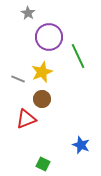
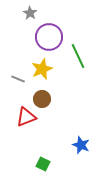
gray star: moved 2 px right
yellow star: moved 3 px up
red triangle: moved 2 px up
